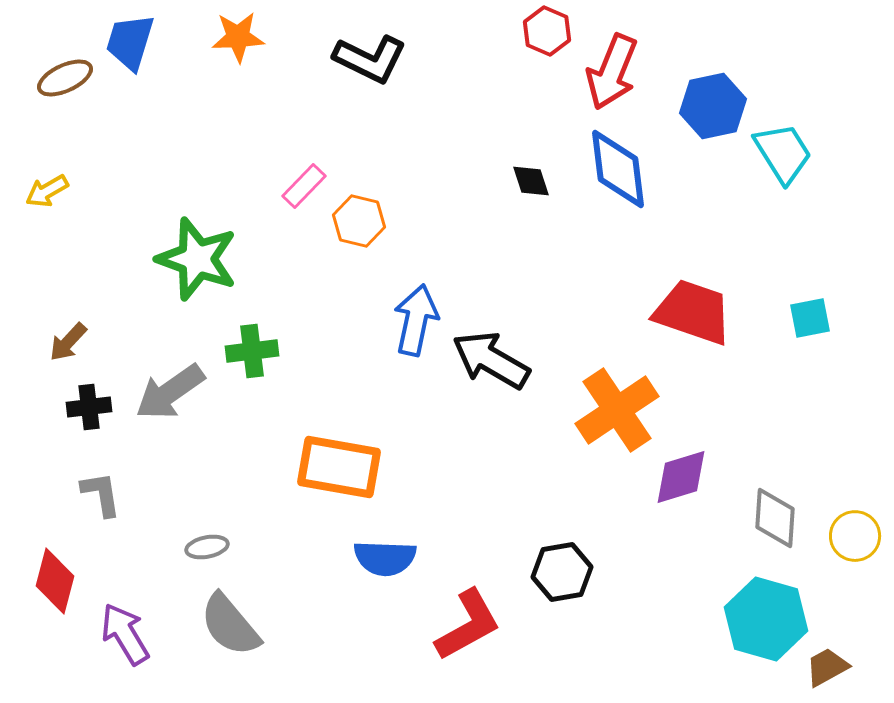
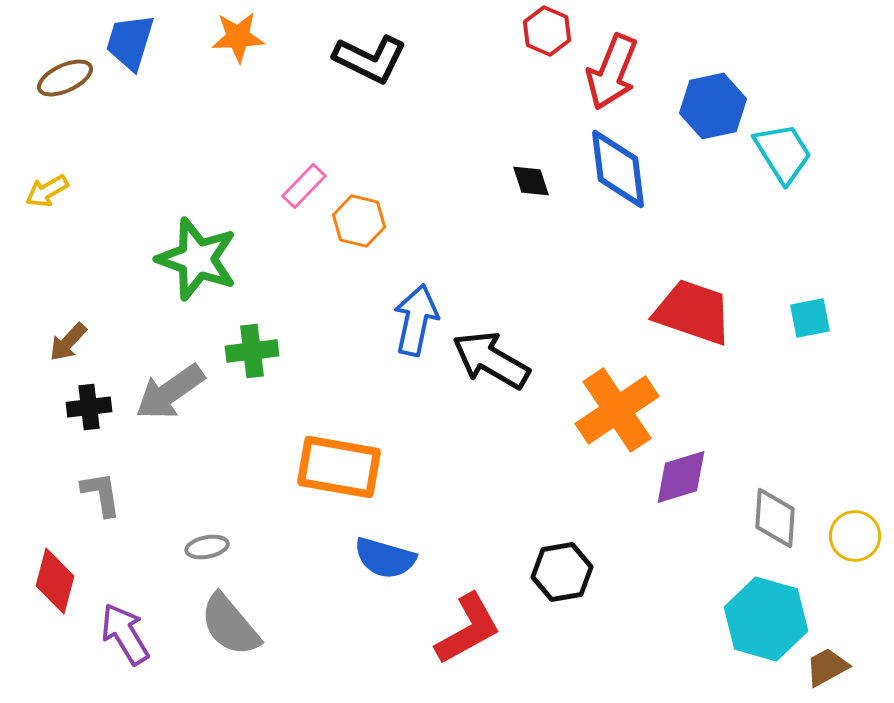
blue semicircle: rotated 14 degrees clockwise
red L-shape: moved 4 px down
